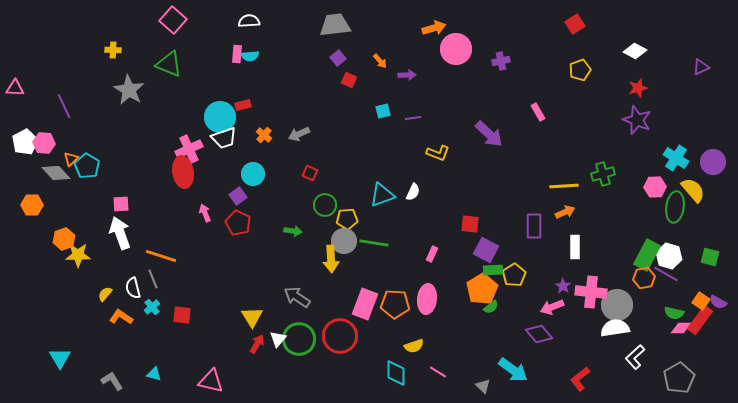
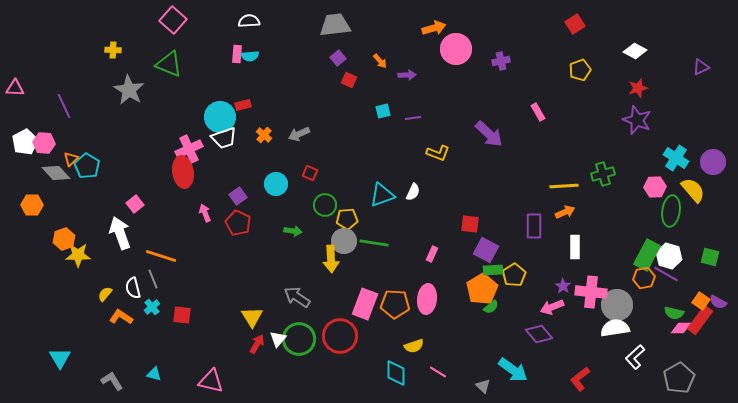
cyan circle at (253, 174): moved 23 px right, 10 px down
pink square at (121, 204): moved 14 px right; rotated 36 degrees counterclockwise
green ellipse at (675, 207): moved 4 px left, 4 px down
